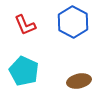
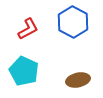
red L-shape: moved 3 px right, 4 px down; rotated 95 degrees counterclockwise
brown ellipse: moved 1 px left, 1 px up
